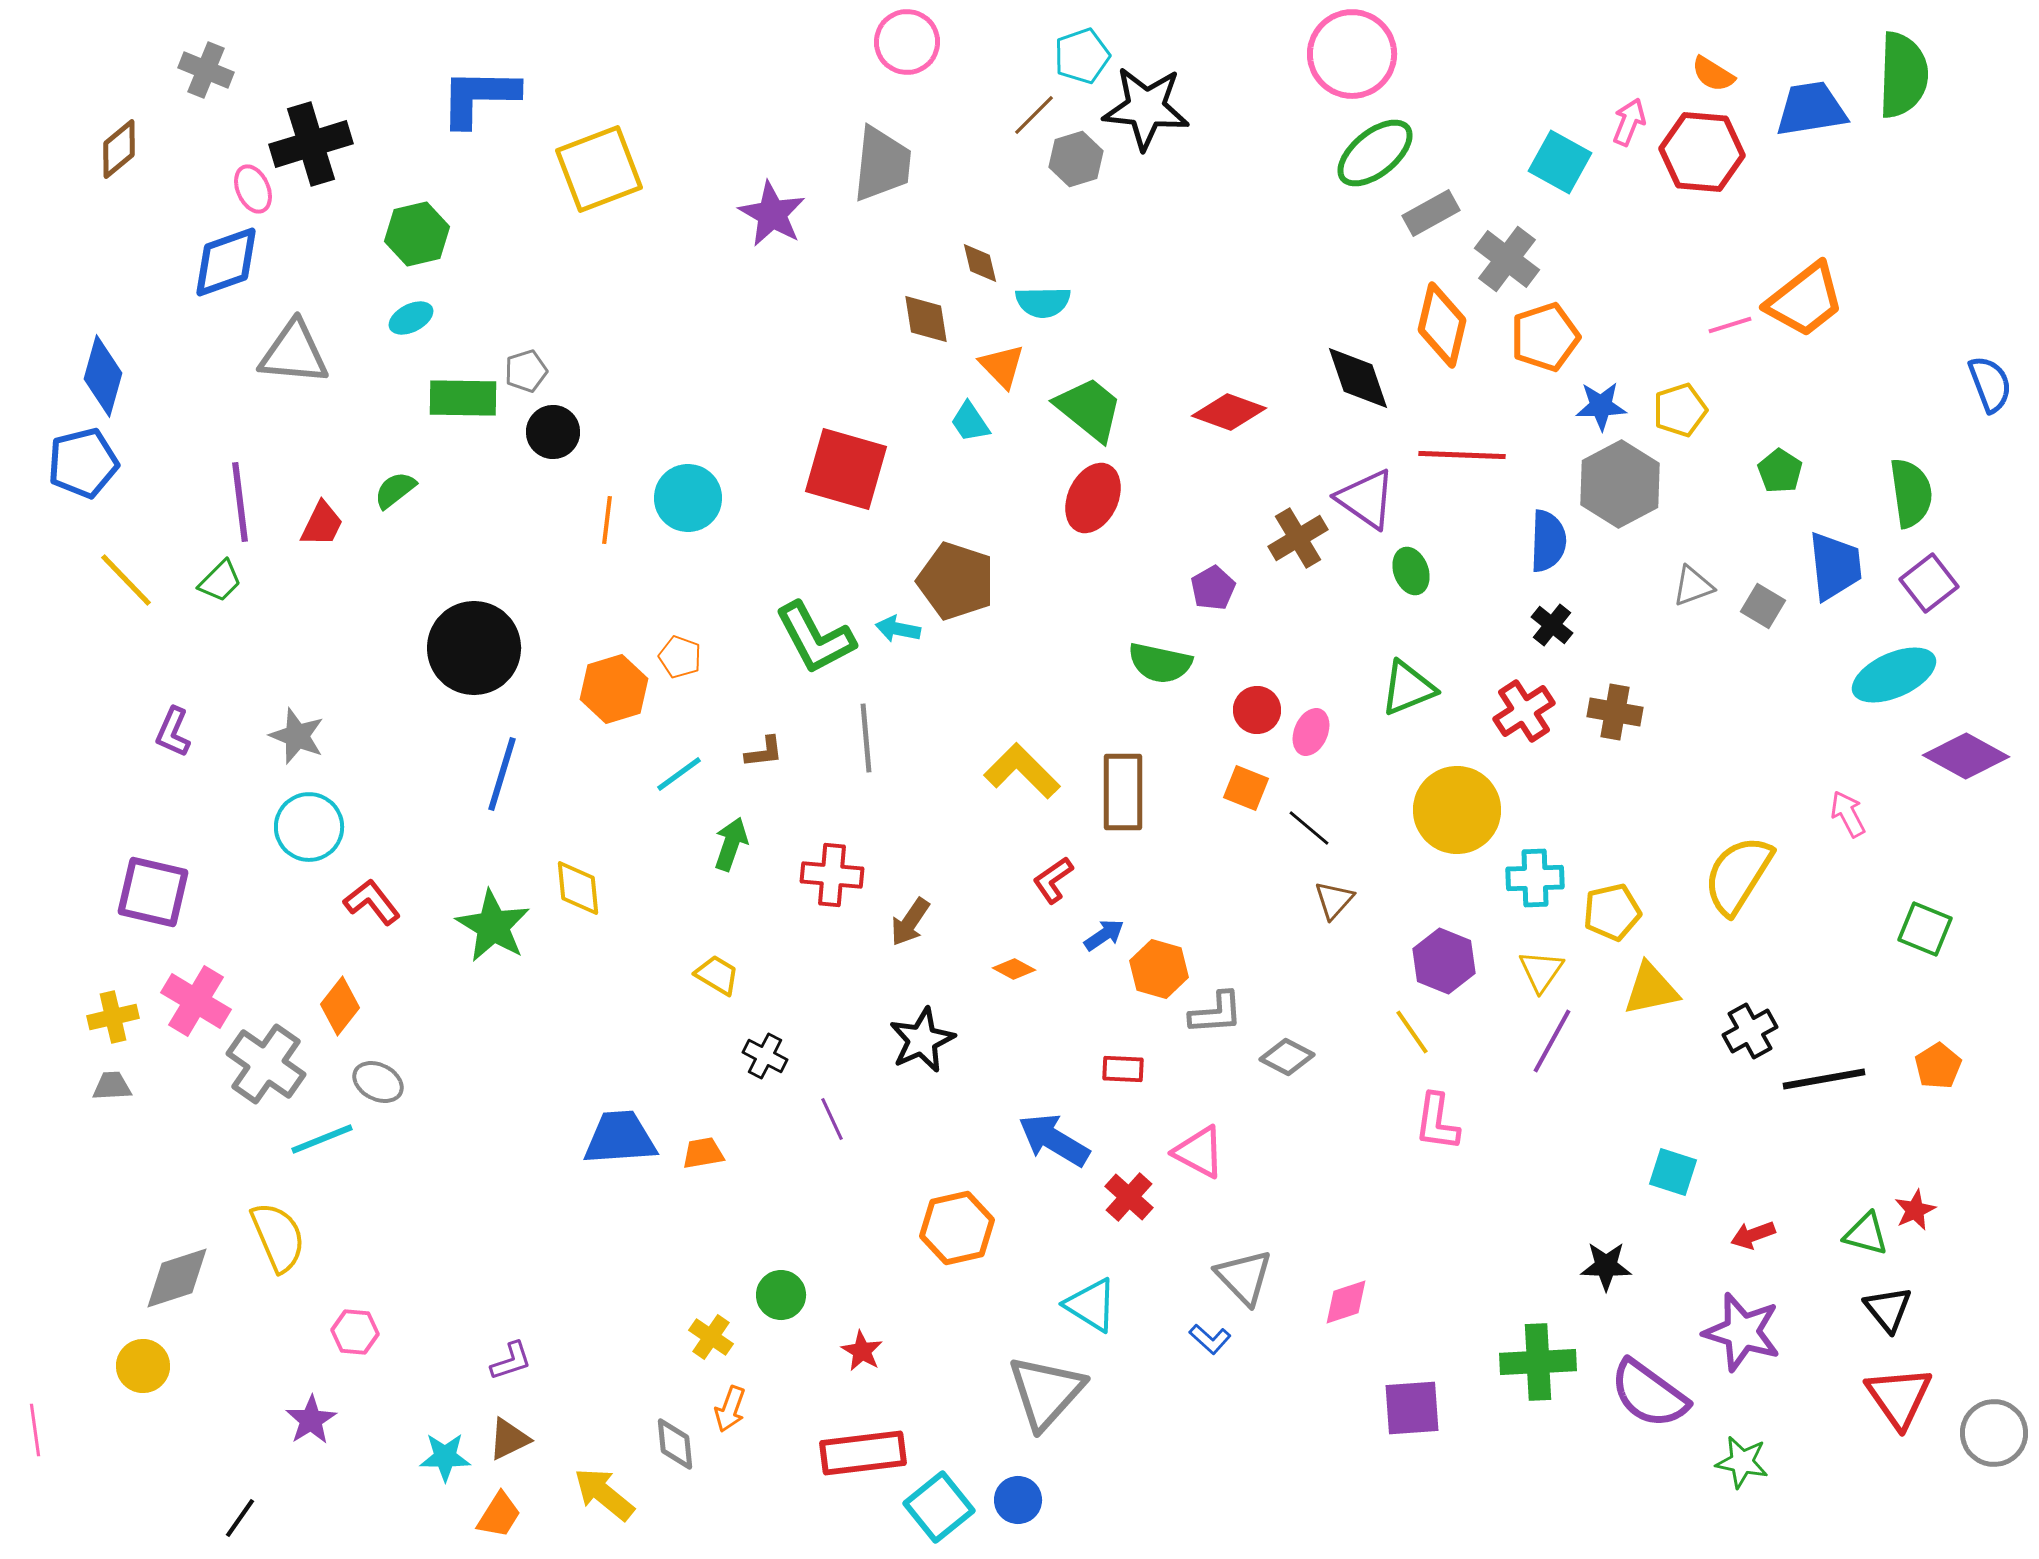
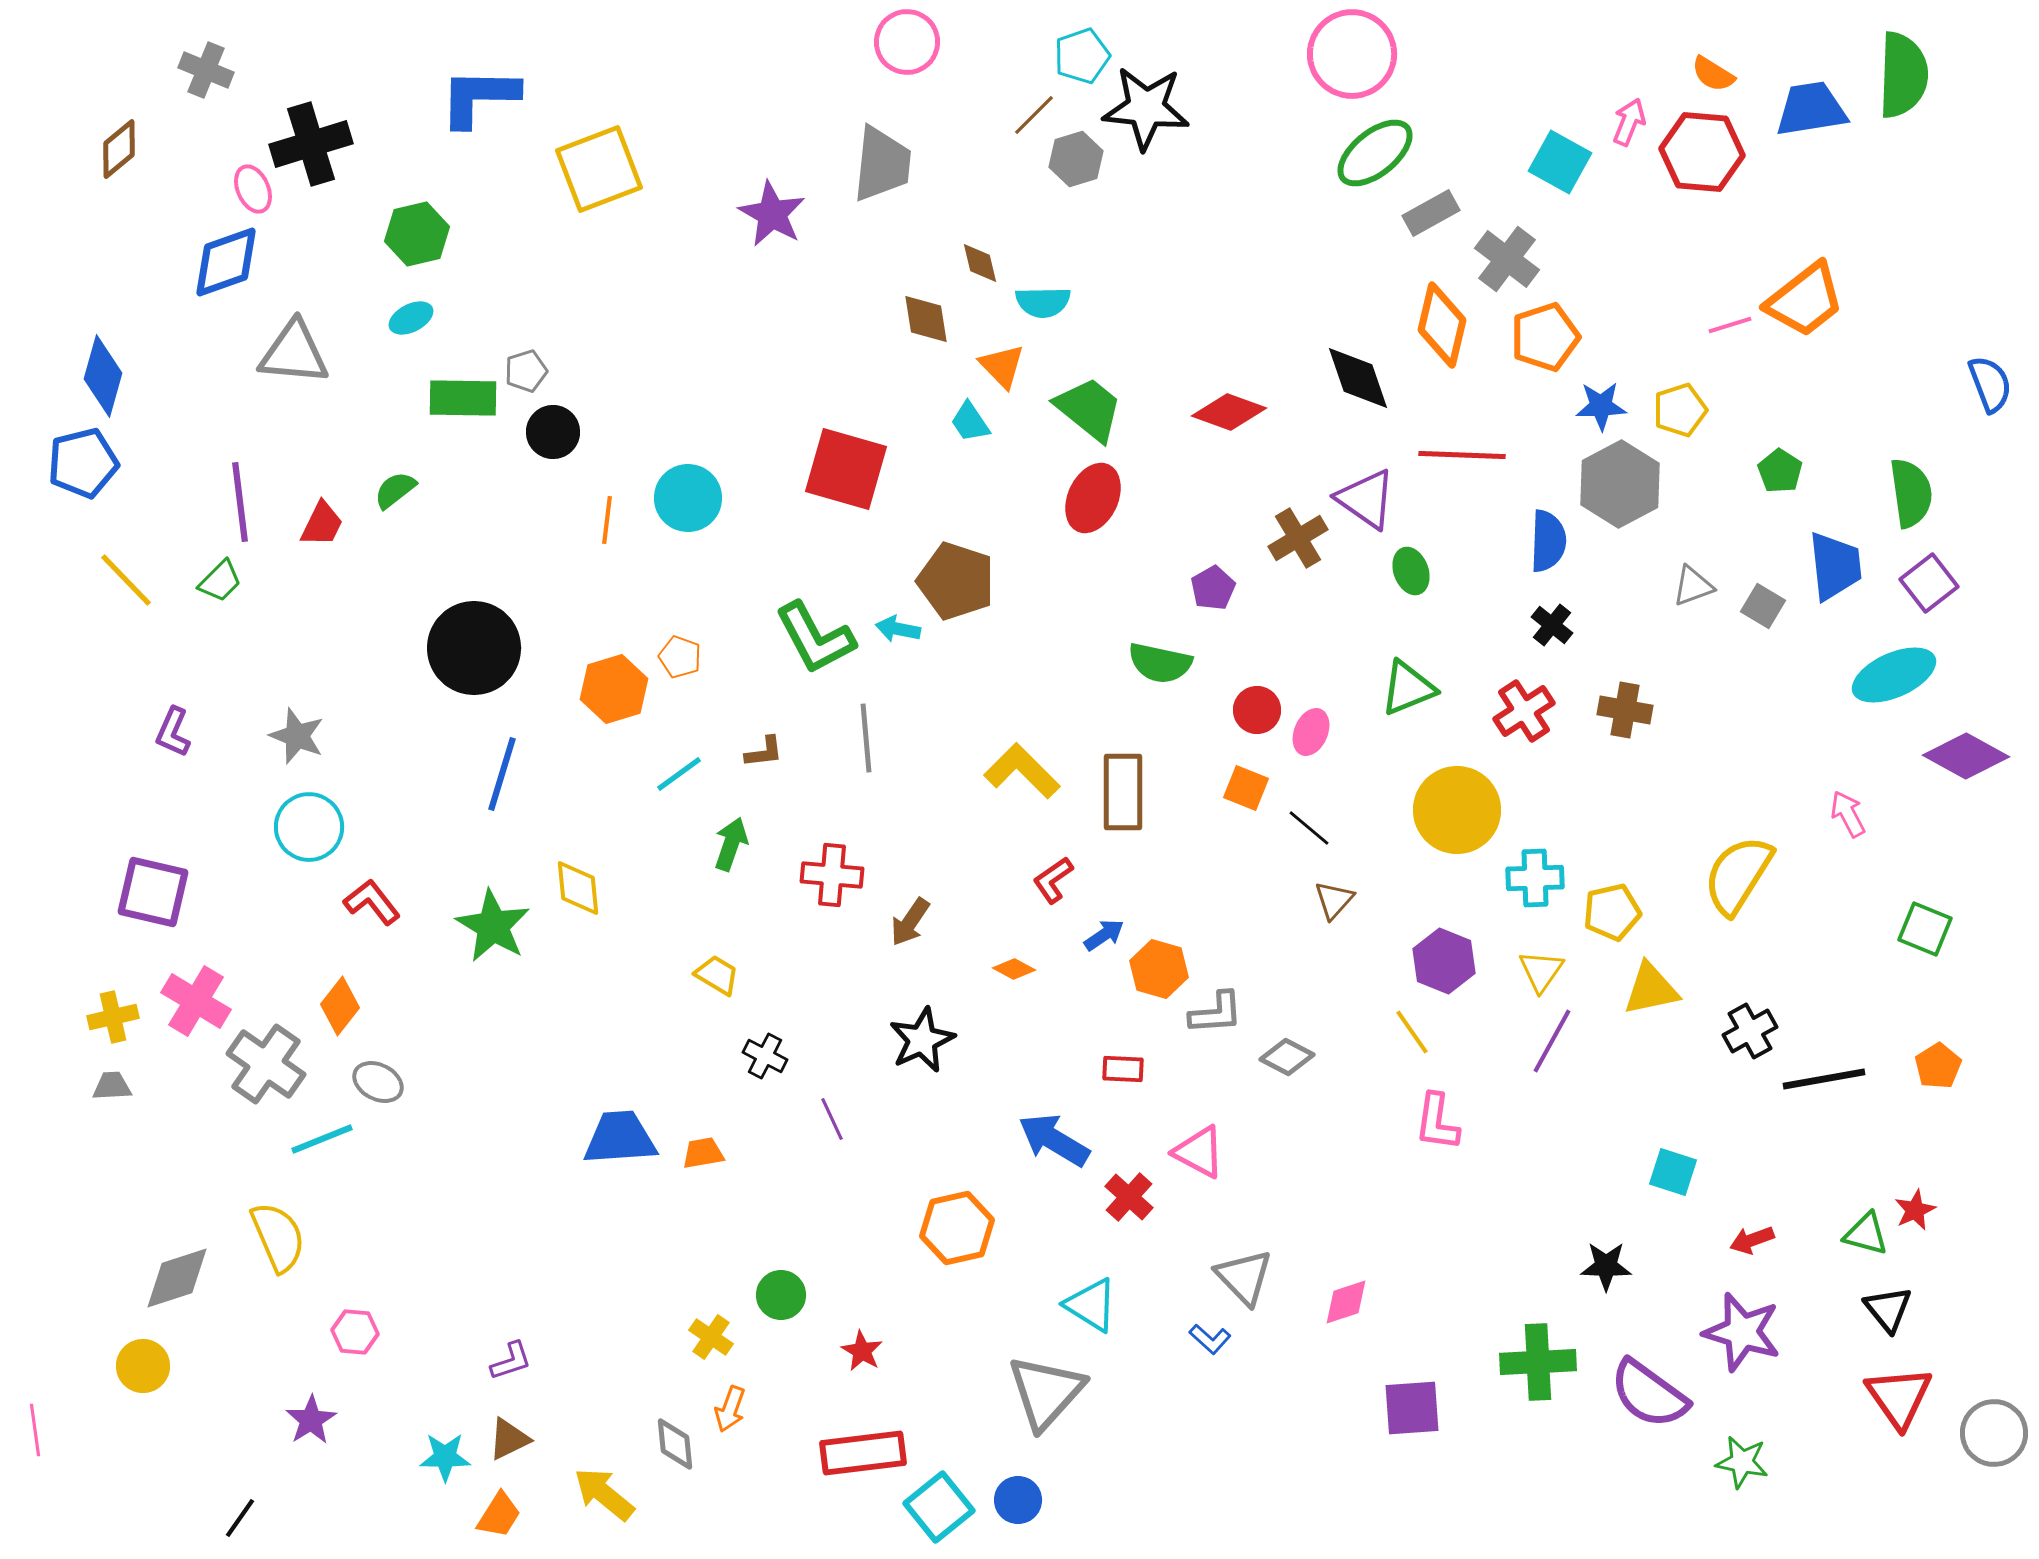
brown cross at (1615, 712): moved 10 px right, 2 px up
red arrow at (1753, 1235): moved 1 px left, 5 px down
